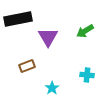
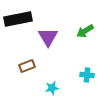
cyan star: rotated 24 degrees clockwise
